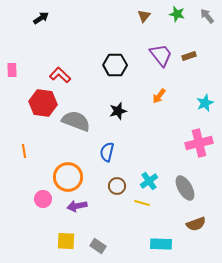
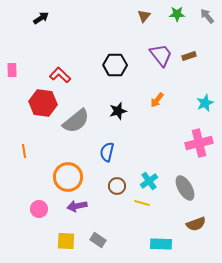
green star: rotated 14 degrees counterclockwise
orange arrow: moved 2 px left, 4 px down
gray semicircle: rotated 120 degrees clockwise
pink circle: moved 4 px left, 10 px down
gray rectangle: moved 6 px up
